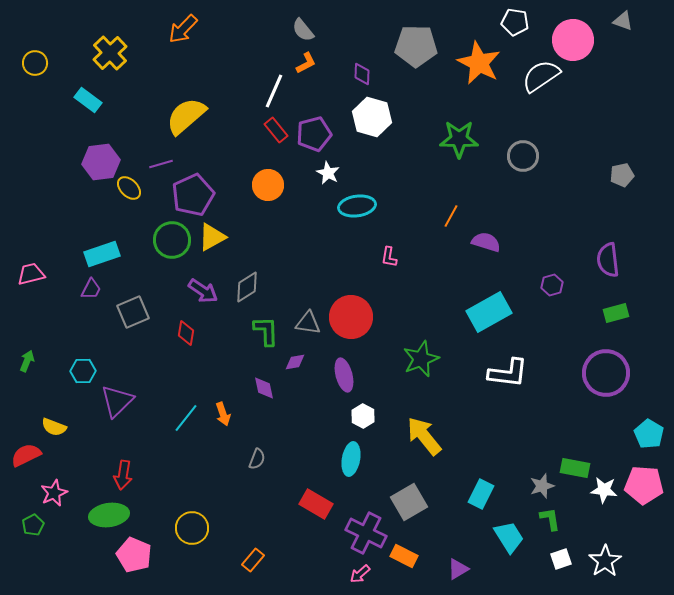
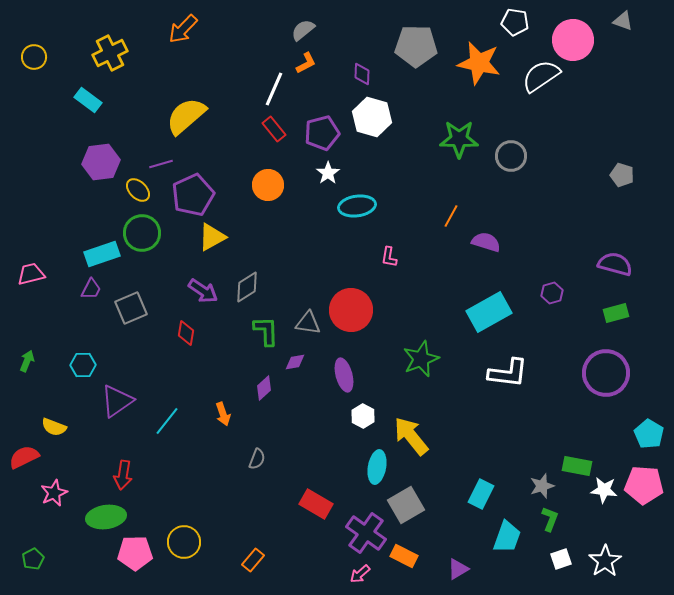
gray semicircle at (303, 30): rotated 90 degrees clockwise
yellow cross at (110, 53): rotated 16 degrees clockwise
yellow circle at (35, 63): moved 1 px left, 6 px up
orange star at (479, 63): rotated 15 degrees counterclockwise
white line at (274, 91): moved 2 px up
red rectangle at (276, 130): moved 2 px left, 1 px up
purple pentagon at (314, 134): moved 8 px right, 1 px up
gray circle at (523, 156): moved 12 px left
white star at (328, 173): rotated 10 degrees clockwise
gray pentagon at (622, 175): rotated 30 degrees clockwise
yellow ellipse at (129, 188): moved 9 px right, 2 px down
green circle at (172, 240): moved 30 px left, 7 px up
purple semicircle at (608, 260): moved 7 px right, 4 px down; rotated 112 degrees clockwise
purple hexagon at (552, 285): moved 8 px down
gray square at (133, 312): moved 2 px left, 4 px up
red circle at (351, 317): moved 7 px up
cyan hexagon at (83, 371): moved 6 px up
purple diamond at (264, 388): rotated 60 degrees clockwise
purple triangle at (117, 401): rotated 9 degrees clockwise
cyan line at (186, 418): moved 19 px left, 3 px down
yellow arrow at (424, 436): moved 13 px left
red semicircle at (26, 455): moved 2 px left, 2 px down
cyan ellipse at (351, 459): moved 26 px right, 8 px down
green rectangle at (575, 468): moved 2 px right, 2 px up
gray square at (409, 502): moved 3 px left, 3 px down
green ellipse at (109, 515): moved 3 px left, 2 px down
green L-shape at (550, 519): rotated 30 degrees clockwise
green pentagon at (33, 525): moved 34 px down
yellow circle at (192, 528): moved 8 px left, 14 px down
purple cross at (366, 533): rotated 9 degrees clockwise
cyan trapezoid at (509, 537): moved 2 px left; rotated 52 degrees clockwise
pink pentagon at (134, 555): moved 1 px right, 2 px up; rotated 24 degrees counterclockwise
